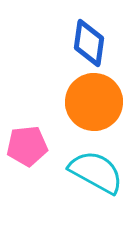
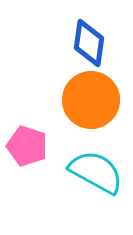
orange circle: moved 3 px left, 2 px up
pink pentagon: rotated 24 degrees clockwise
